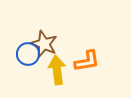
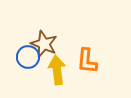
blue circle: moved 3 px down
orange L-shape: rotated 104 degrees clockwise
